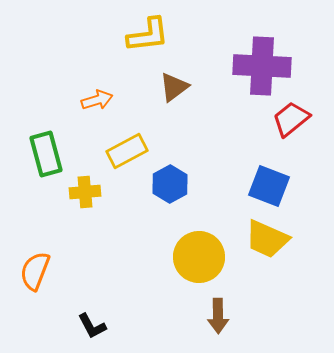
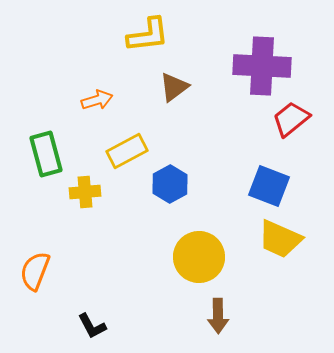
yellow trapezoid: moved 13 px right
